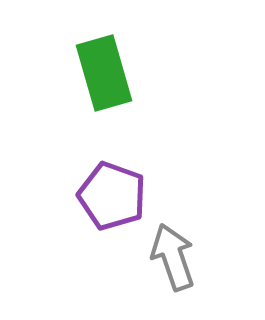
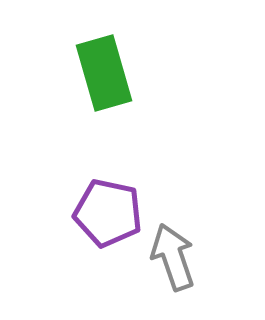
purple pentagon: moved 4 px left, 17 px down; rotated 8 degrees counterclockwise
